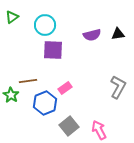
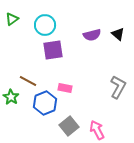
green triangle: moved 2 px down
black triangle: rotated 48 degrees clockwise
purple square: rotated 10 degrees counterclockwise
brown line: rotated 36 degrees clockwise
pink rectangle: rotated 48 degrees clockwise
green star: moved 2 px down
pink arrow: moved 2 px left
